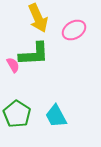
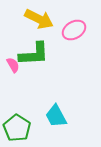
yellow arrow: moved 1 px right, 1 px down; rotated 40 degrees counterclockwise
green pentagon: moved 14 px down
